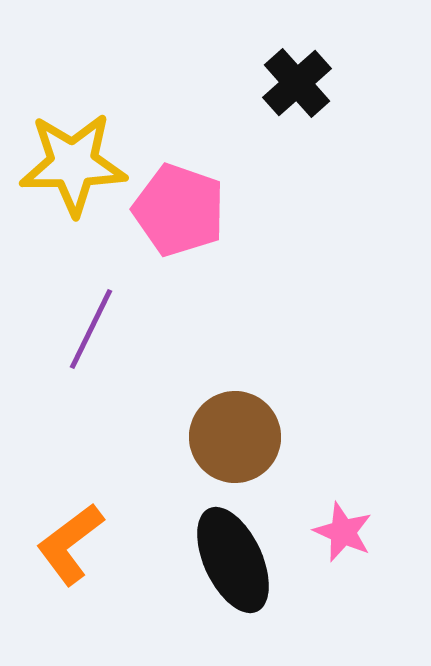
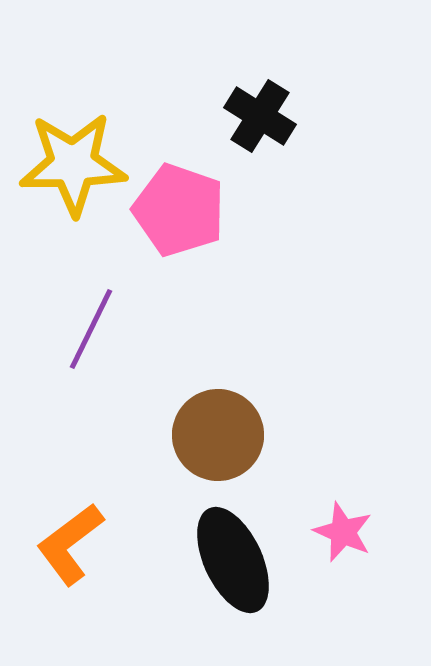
black cross: moved 37 px left, 33 px down; rotated 16 degrees counterclockwise
brown circle: moved 17 px left, 2 px up
